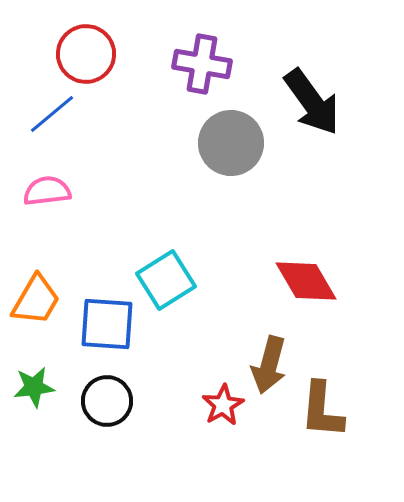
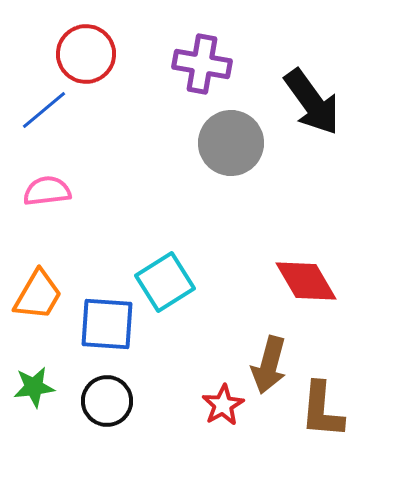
blue line: moved 8 px left, 4 px up
cyan square: moved 1 px left, 2 px down
orange trapezoid: moved 2 px right, 5 px up
